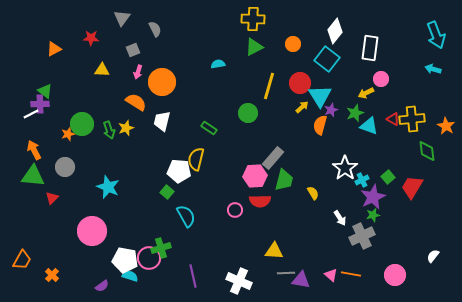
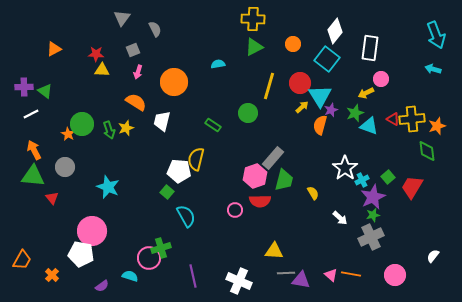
red star at (91, 38): moved 5 px right, 16 px down
orange circle at (162, 82): moved 12 px right
purple cross at (40, 104): moved 16 px left, 17 px up
orange star at (446, 126): moved 9 px left; rotated 24 degrees clockwise
green rectangle at (209, 128): moved 4 px right, 3 px up
orange star at (68, 134): rotated 24 degrees counterclockwise
pink hexagon at (255, 176): rotated 15 degrees counterclockwise
red triangle at (52, 198): rotated 24 degrees counterclockwise
white arrow at (340, 218): rotated 14 degrees counterclockwise
gray cross at (362, 236): moved 9 px right, 1 px down
white pentagon at (125, 260): moved 44 px left, 6 px up
